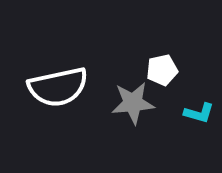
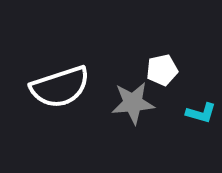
white semicircle: moved 2 px right; rotated 6 degrees counterclockwise
cyan L-shape: moved 2 px right
